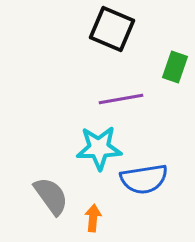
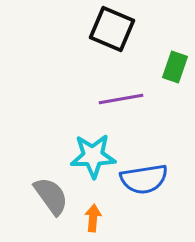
cyan star: moved 6 px left, 8 px down
